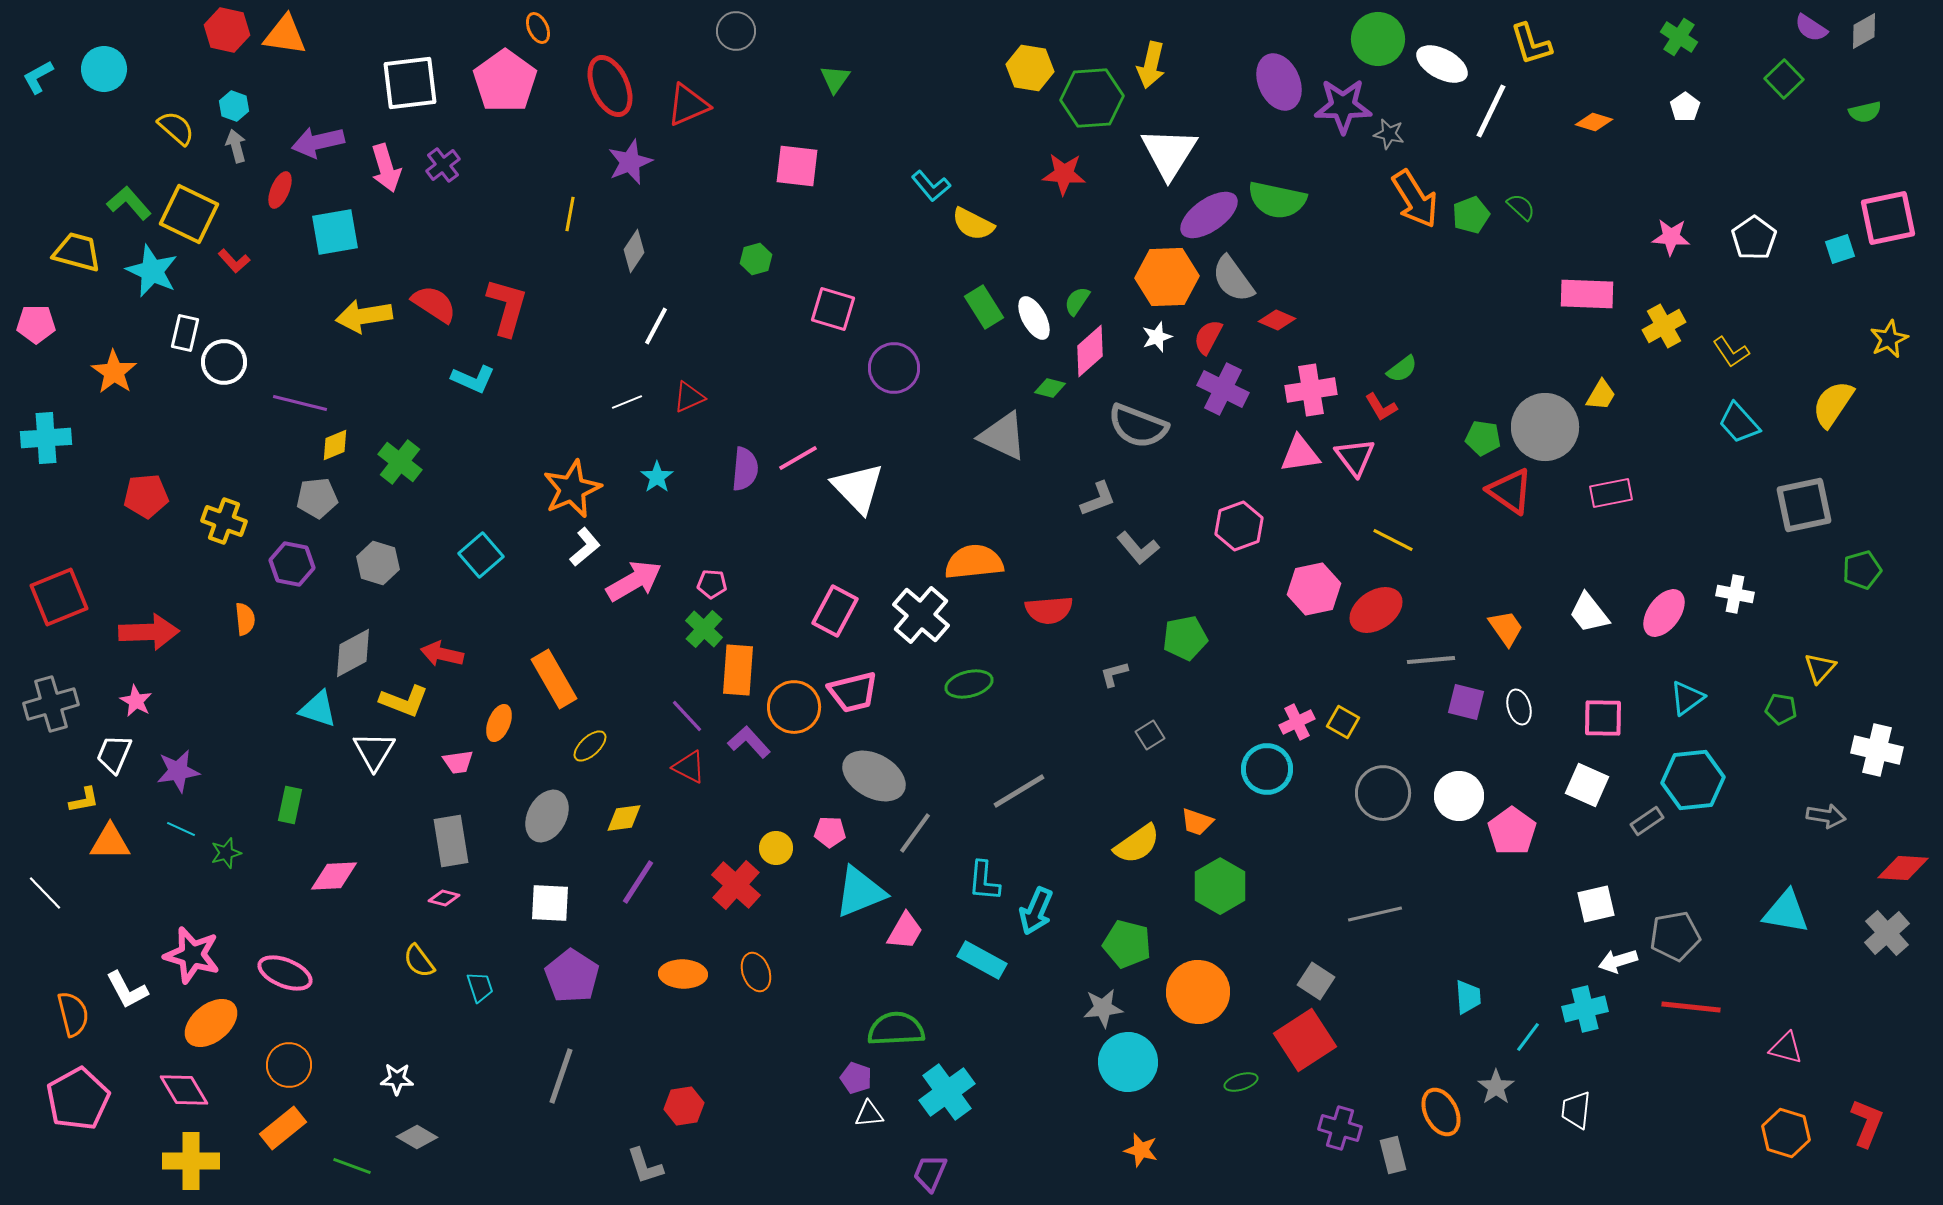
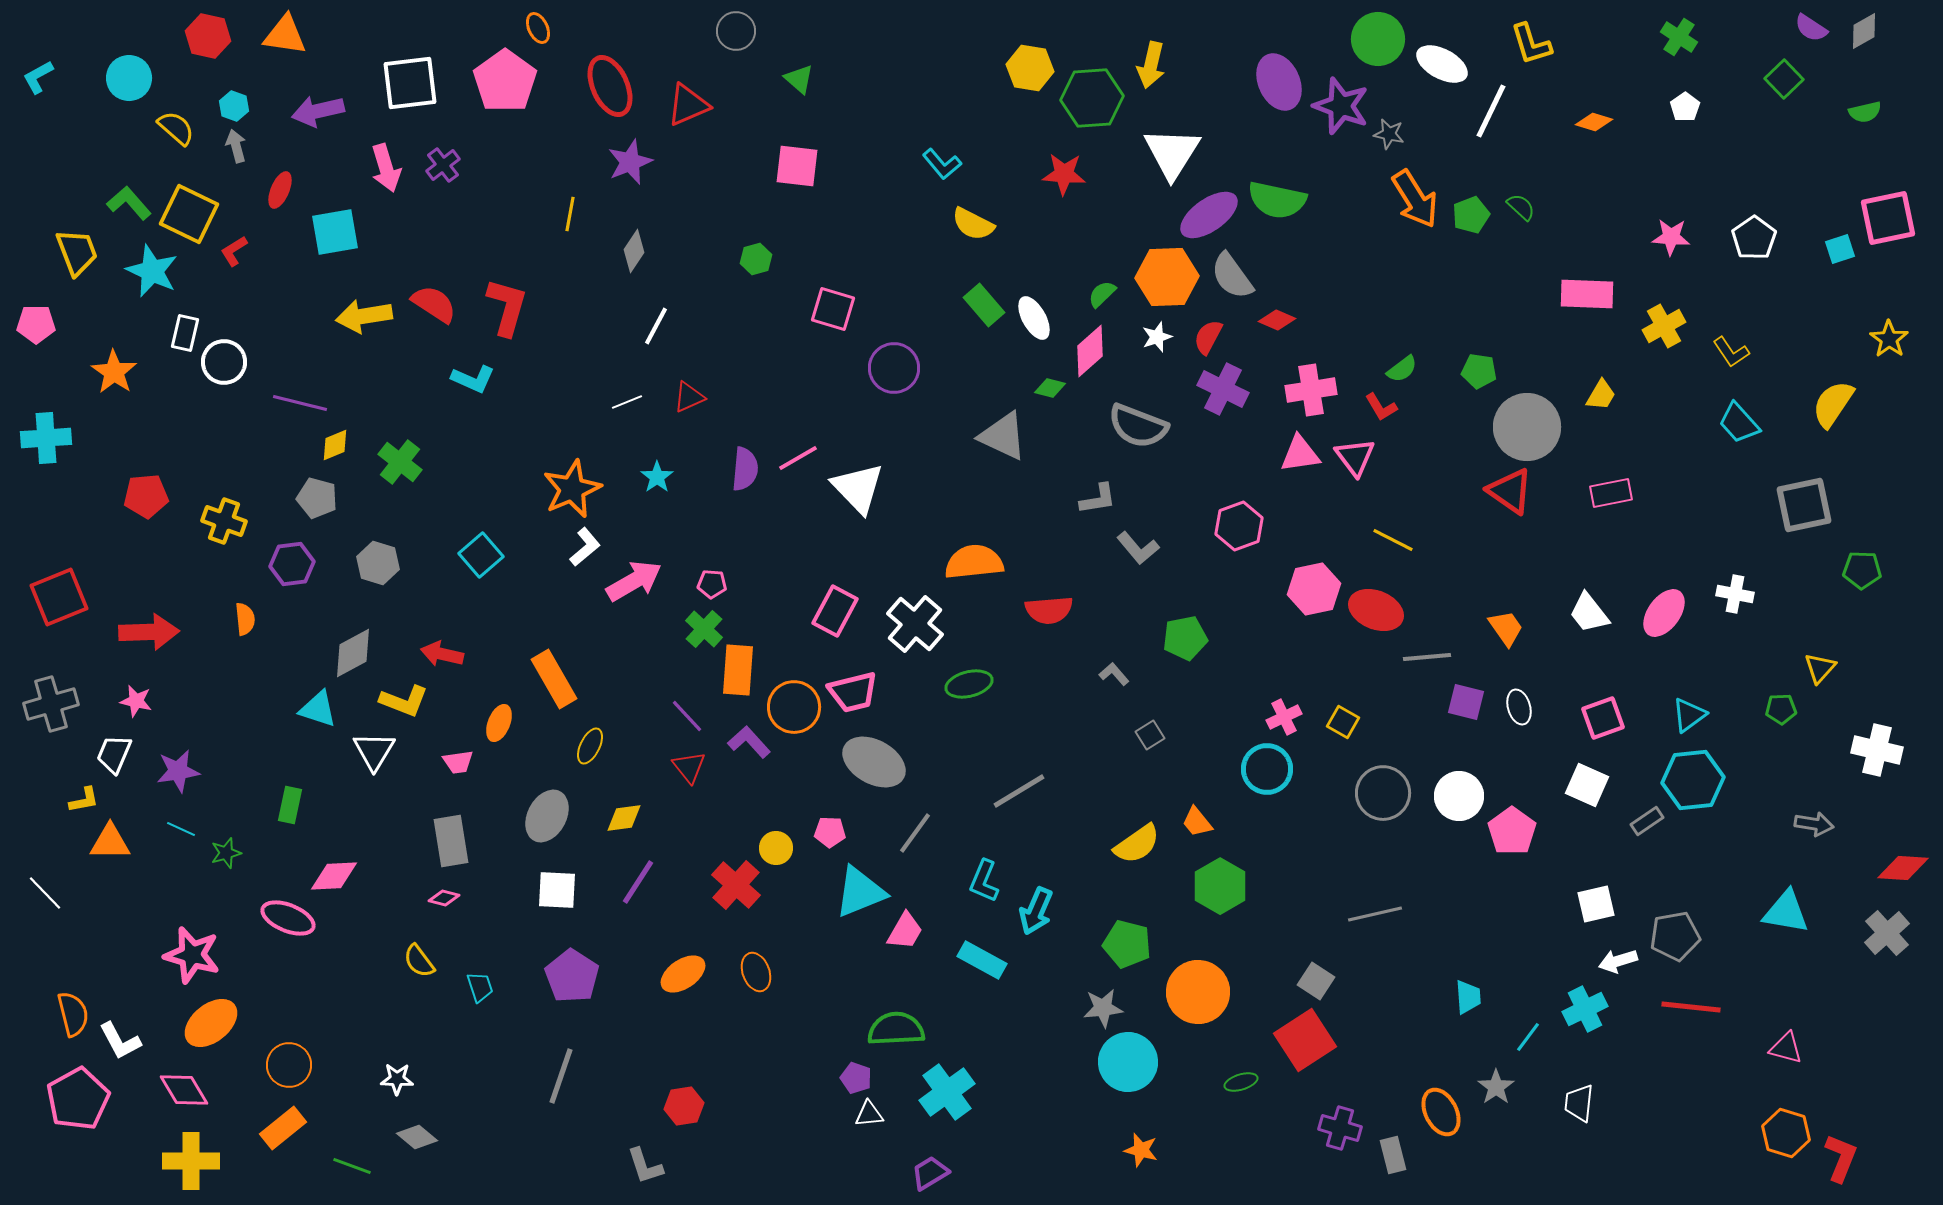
red hexagon at (227, 30): moved 19 px left, 6 px down
cyan circle at (104, 69): moved 25 px right, 9 px down
green triangle at (835, 79): moved 36 px left; rotated 24 degrees counterclockwise
purple star at (1343, 106): moved 2 px left; rotated 20 degrees clockwise
purple arrow at (318, 142): moved 31 px up
white triangle at (1169, 153): moved 3 px right
cyan L-shape at (931, 186): moved 11 px right, 22 px up
yellow trapezoid at (77, 252): rotated 54 degrees clockwise
red L-shape at (234, 261): moved 10 px up; rotated 100 degrees clockwise
gray semicircle at (1233, 279): moved 1 px left, 3 px up
green semicircle at (1077, 301): moved 25 px right, 7 px up; rotated 12 degrees clockwise
green rectangle at (984, 307): moved 2 px up; rotated 9 degrees counterclockwise
yellow star at (1889, 339): rotated 12 degrees counterclockwise
gray circle at (1545, 427): moved 18 px left
green pentagon at (1483, 438): moved 4 px left, 67 px up
gray pentagon at (317, 498): rotated 21 degrees clockwise
gray L-shape at (1098, 499): rotated 12 degrees clockwise
purple hexagon at (292, 564): rotated 18 degrees counterclockwise
green pentagon at (1862, 570): rotated 18 degrees clockwise
red ellipse at (1376, 610): rotated 56 degrees clockwise
white cross at (921, 615): moved 6 px left, 9 px down
gray line at (1431, 660): moved 4 px left, 3 px up
gray L-shape at (1114, 674): rotated 64 degrees clockwise
cyan triangle at (1687, 698): moved 2 px right, 17 px down
pink star at (136, 701): rotated 16 degrees counterclockwise
green pentagon at (1781, 709): rotated 12 degrees counterclockwise
pink square at (1603, 718): rotated 21 degrees counterclockwise
pink cross at (1297, 722): moved 13 px left, 5 px up
yellow ellipse at (590, 746): rotated 21 degrees counterclockwise
red triangle at (689, 767): rotated 24 degrees clockwise
gray ellipse at (874, 776): moved 14 px up
gray arrow at (1826, 816): moved 12 px left, 8 px down
orange trapezoid at (1197, 822): rotated 32 degrees clockwise
cyan L-shape at (984, 881): rotated 18 degrees clockwise
white square at (550, 903): moved 7 px right, 13 px up
pink ellipse at (285, 973): moved 3 px right, 55 px up
orange ellipse at (683, 974): rotated 36 degrees counterclockwise
white L-shape at (127, 990): moved 7 px left, 51 px down
cyan cross at (1585, 1009): rotated 12 degrees counterclockwise
white trapezoid at (1576, 1110): moved 3 px right, 7 px up
red L-shape at (1867, 1123): moved 26 px left, 35 px down
gray diamond at (417, 1137): rotated 9 degrees clockwise
purple trapezoid at (930, 1173): rotated 36 degrees clockwise
